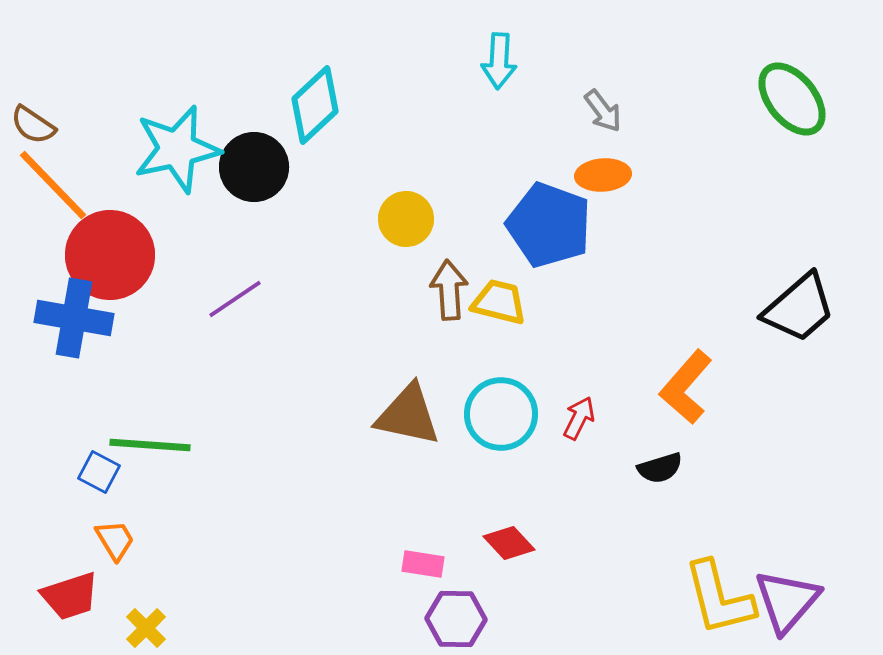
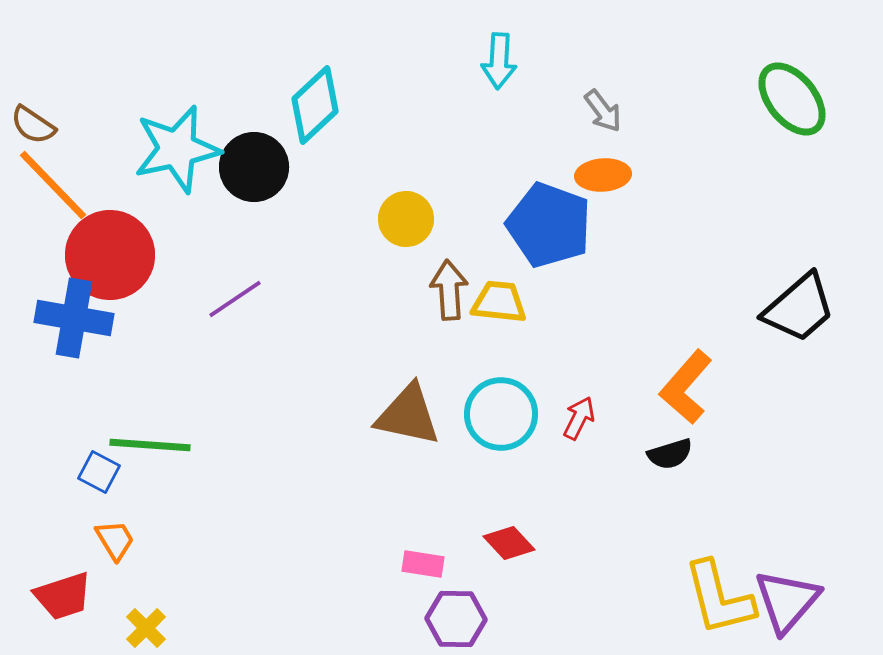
yellow trapezoid: rotated 8 degrees counterclockwise
black semicircle: moved 10 px right, 14 px up
red trapezoid: moved 7 px left
